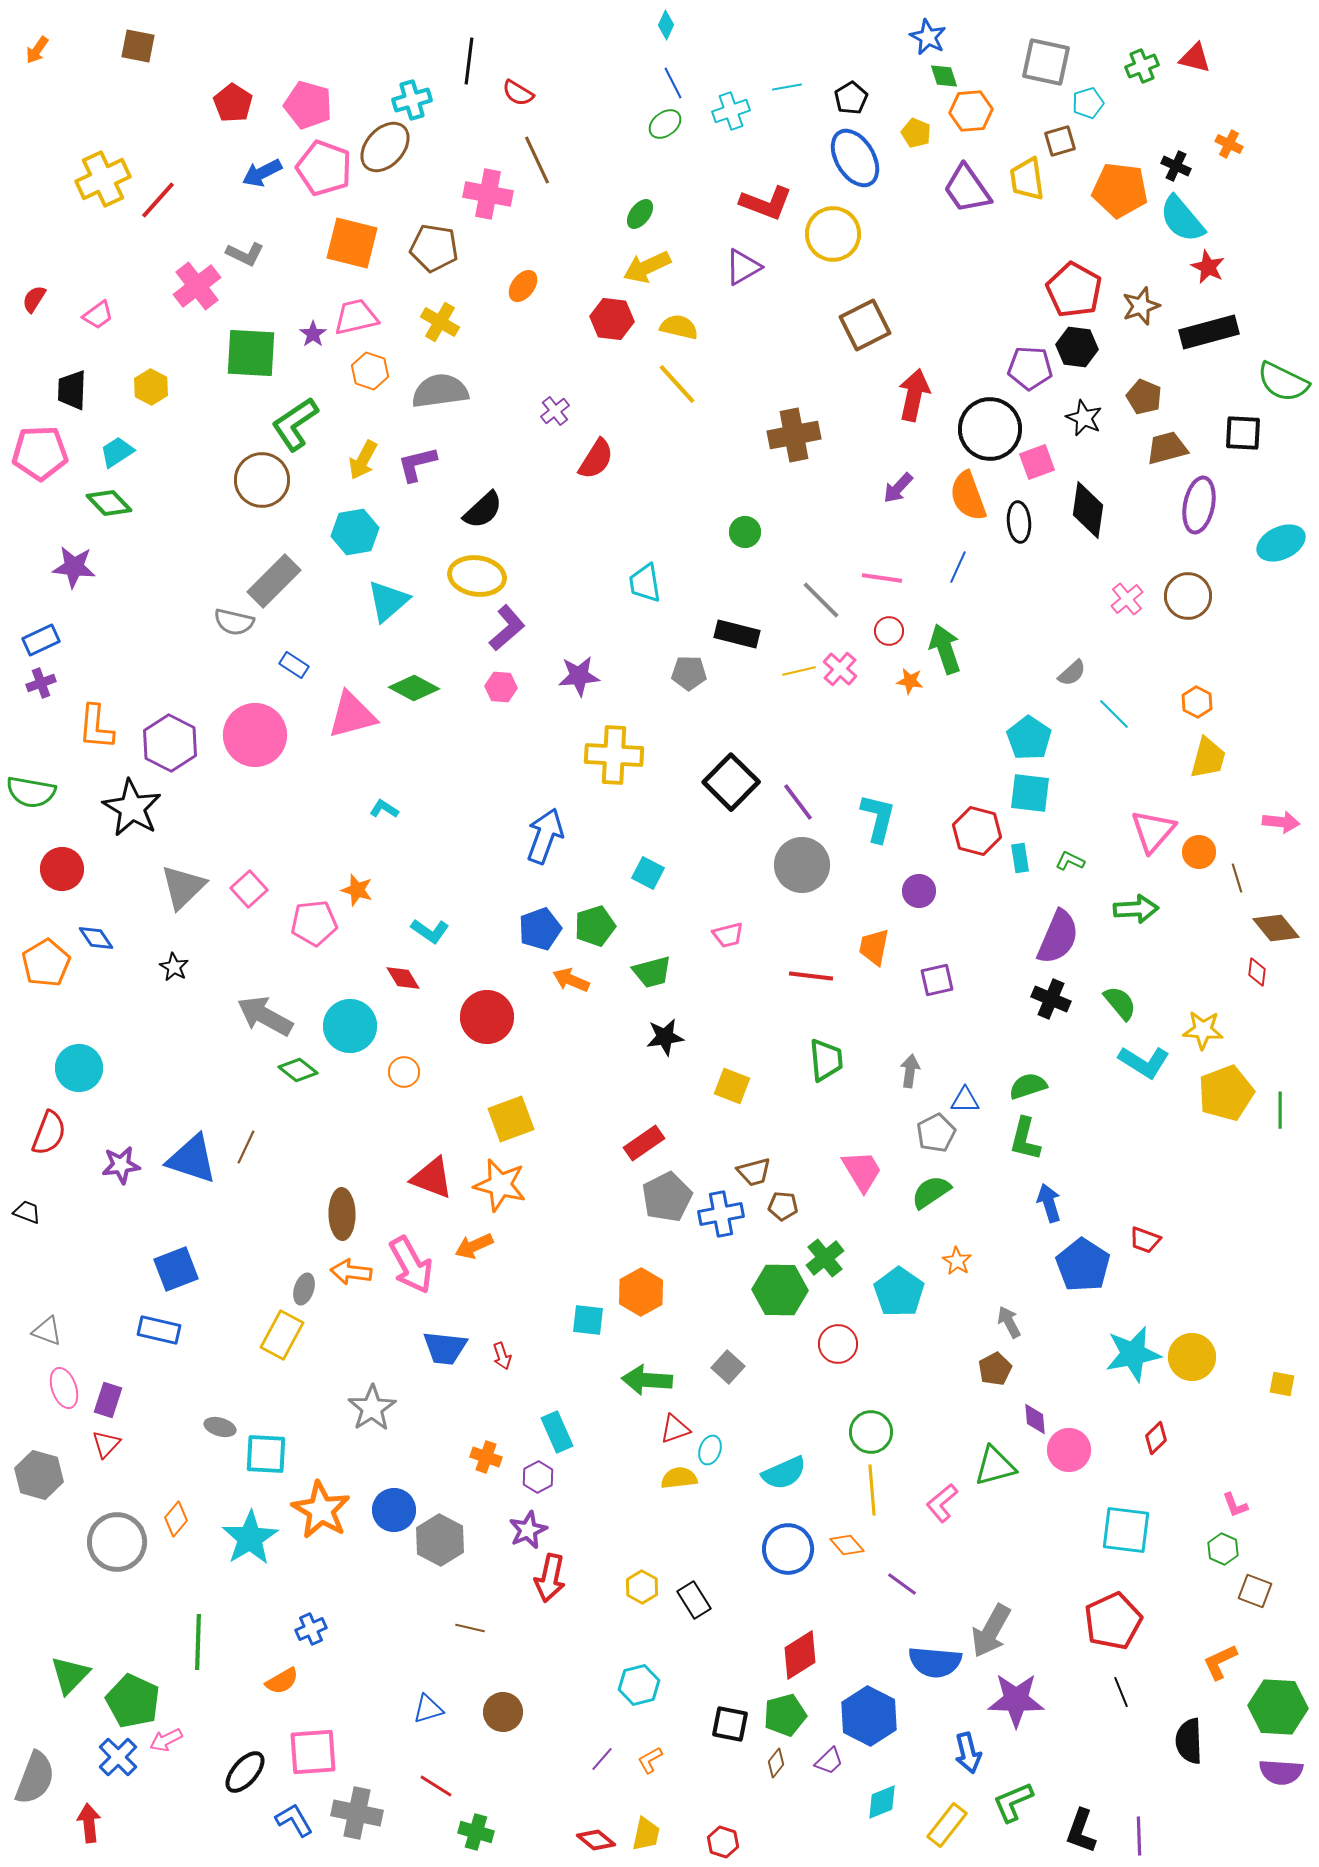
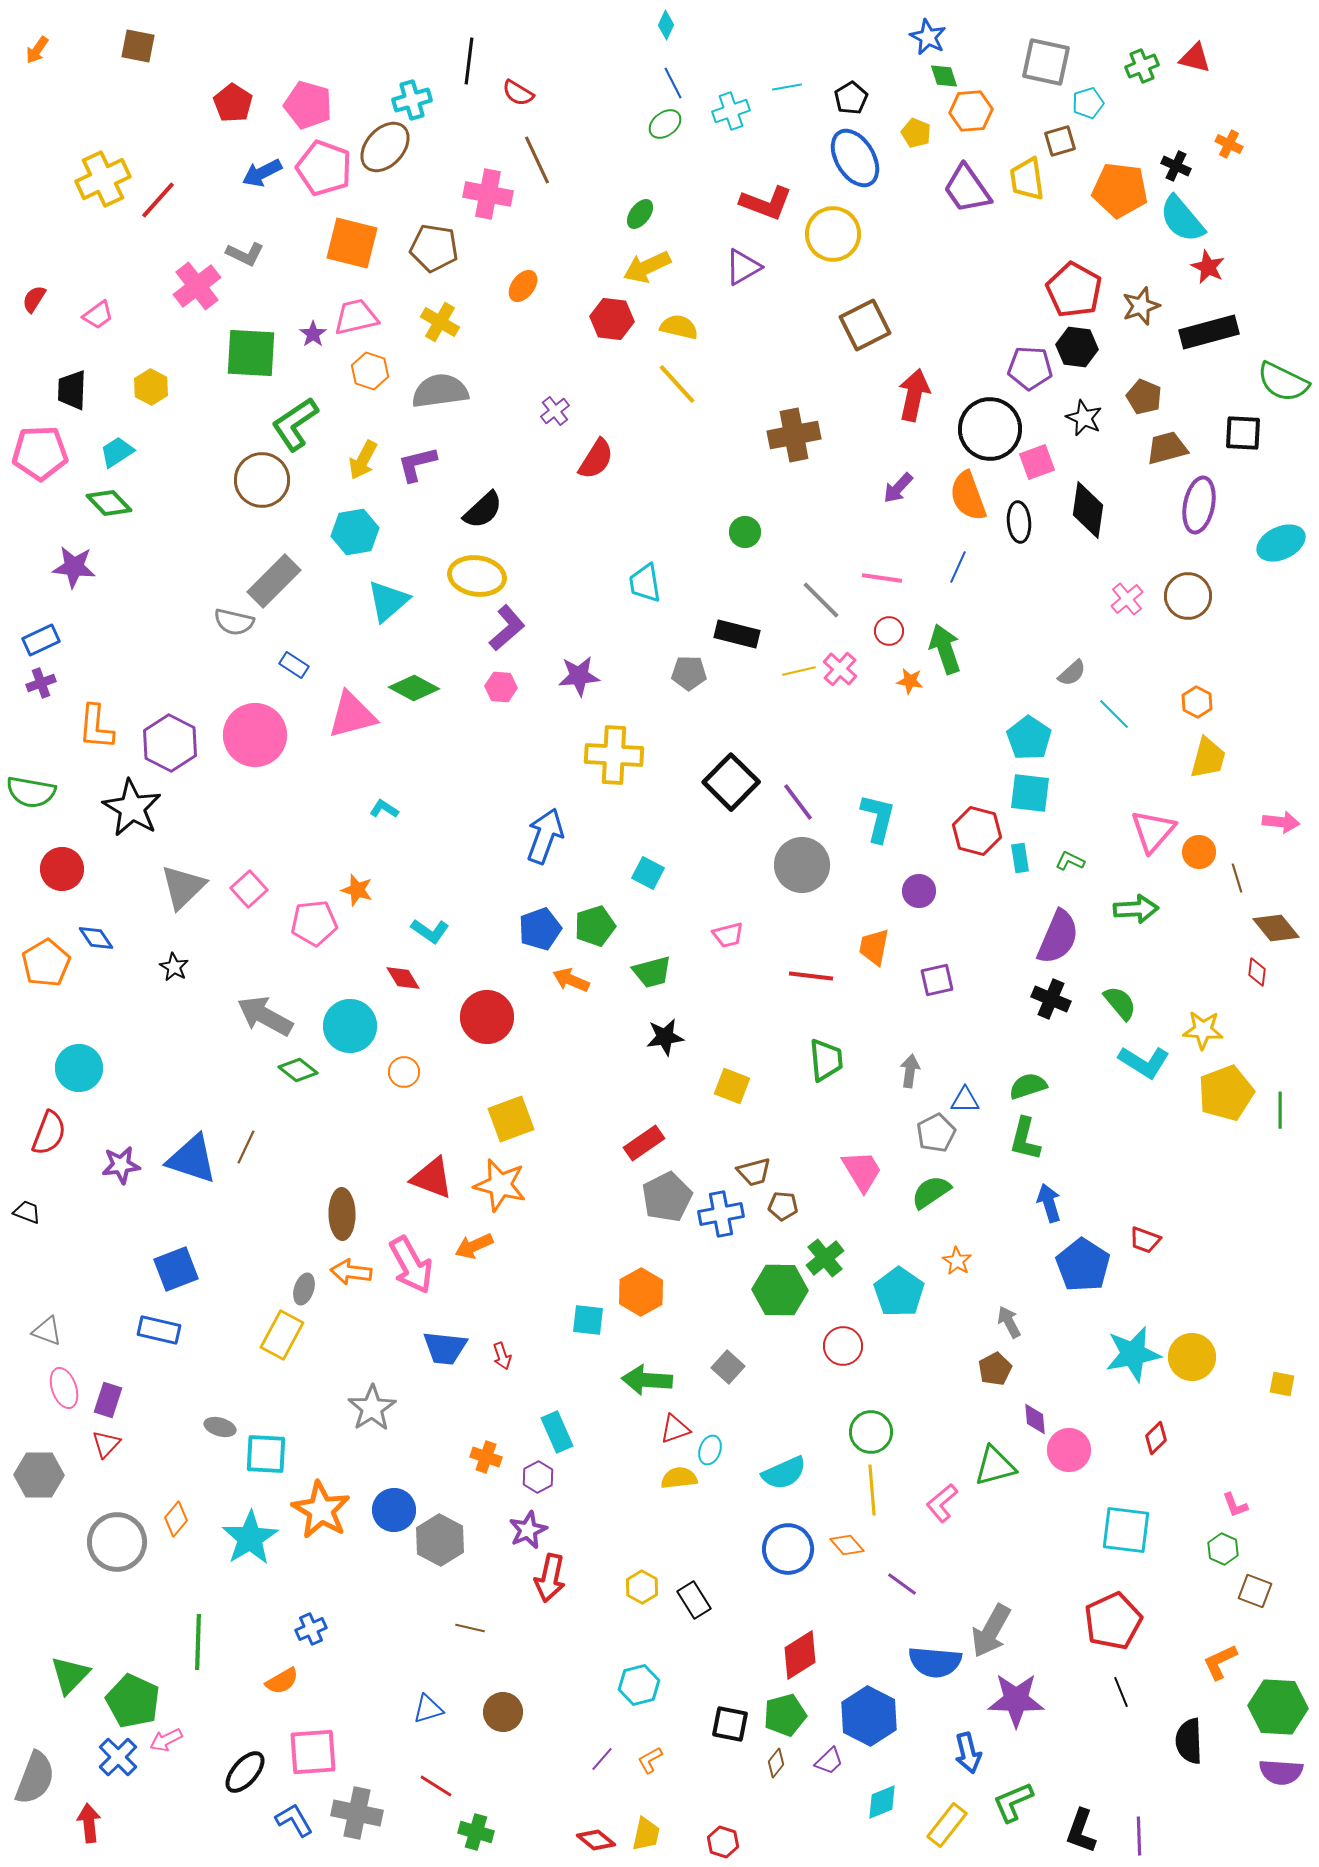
red circle at (838, 1344): moved 5 px right, 2 px down
gray hexagon at (39, 1475): rotated 15 degrees counterclockwise
